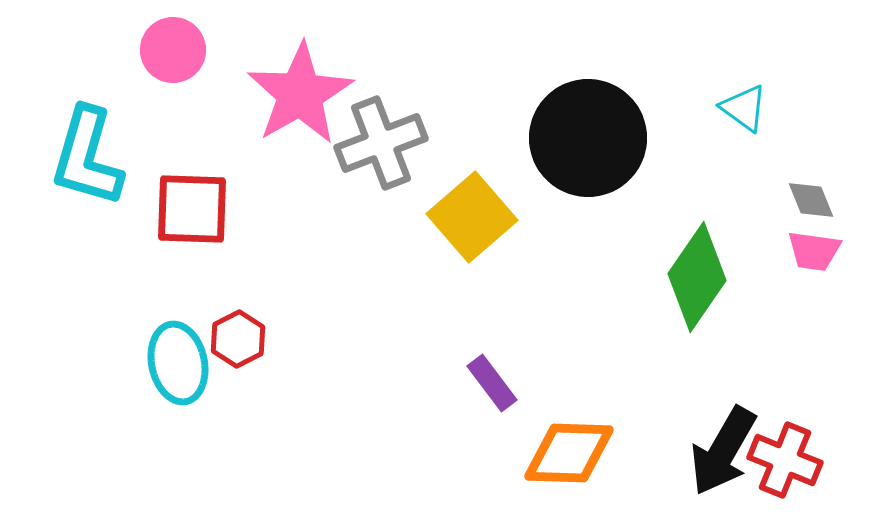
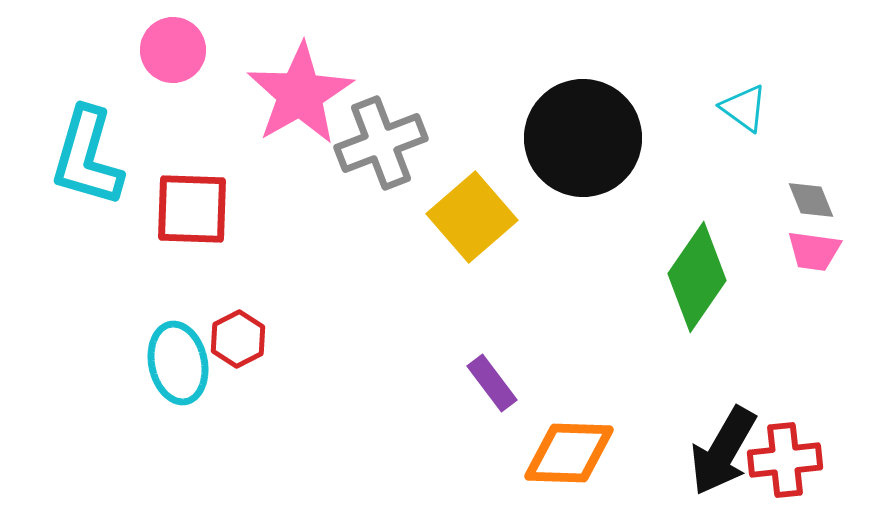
black circle: moved 5 px left
red cross: rotated 28 degrees counterclockwise
